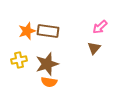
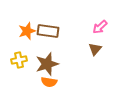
brown triangle: moved 1 px right, 1 px down
